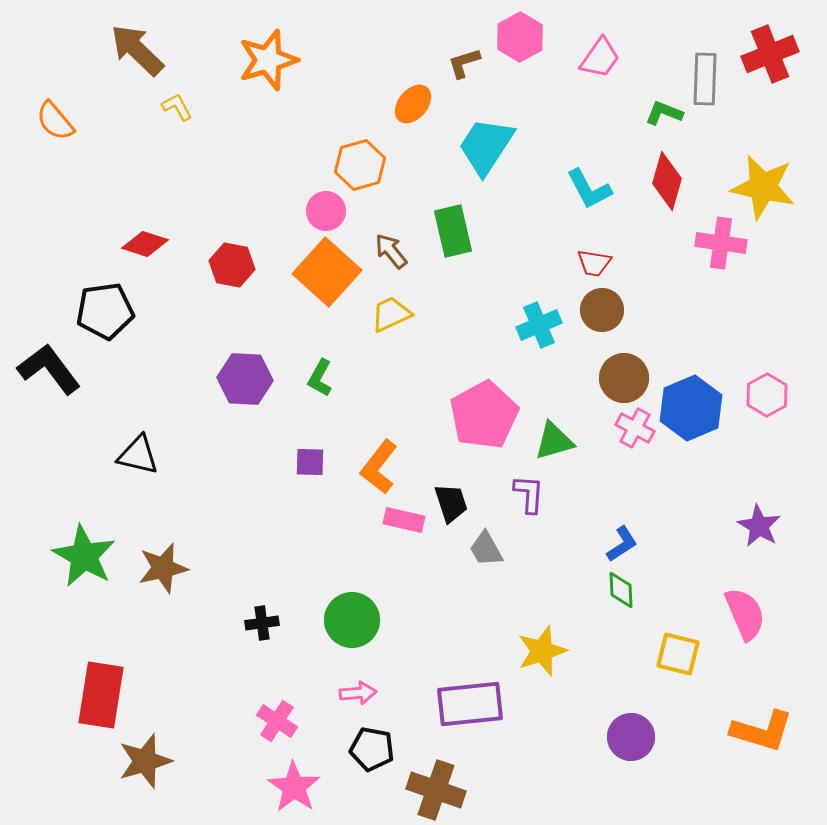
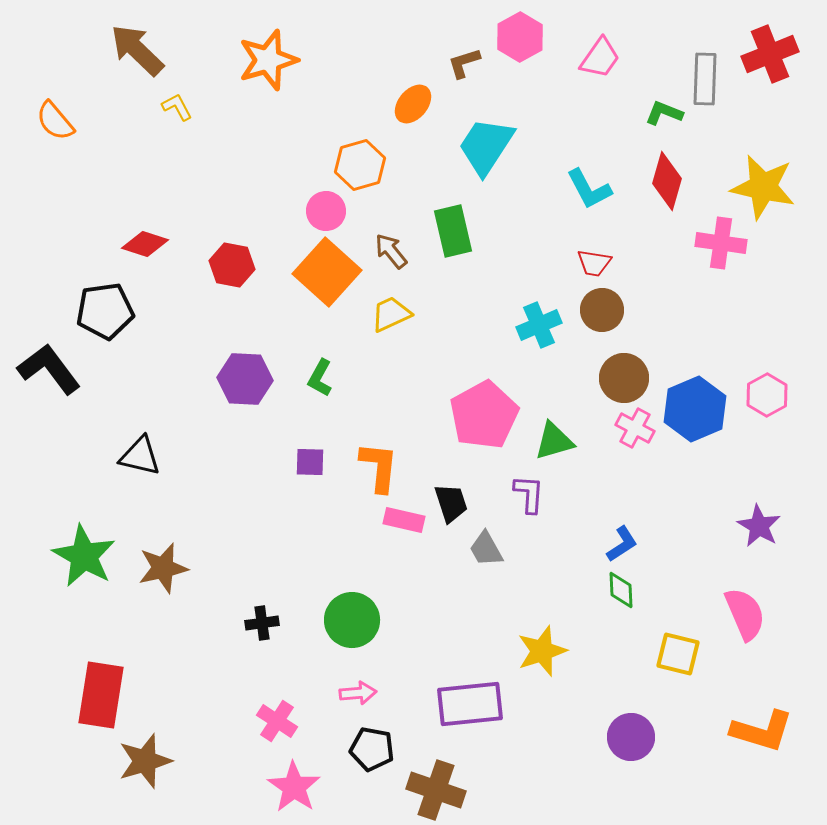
blue hexagon at (691, 408): moved 4 px right, 1 px down
black triangle at (138, 455): moved 2 px right, 1 px down
orange L-shape at (379, 467): rotated 148 degrees clockwise
